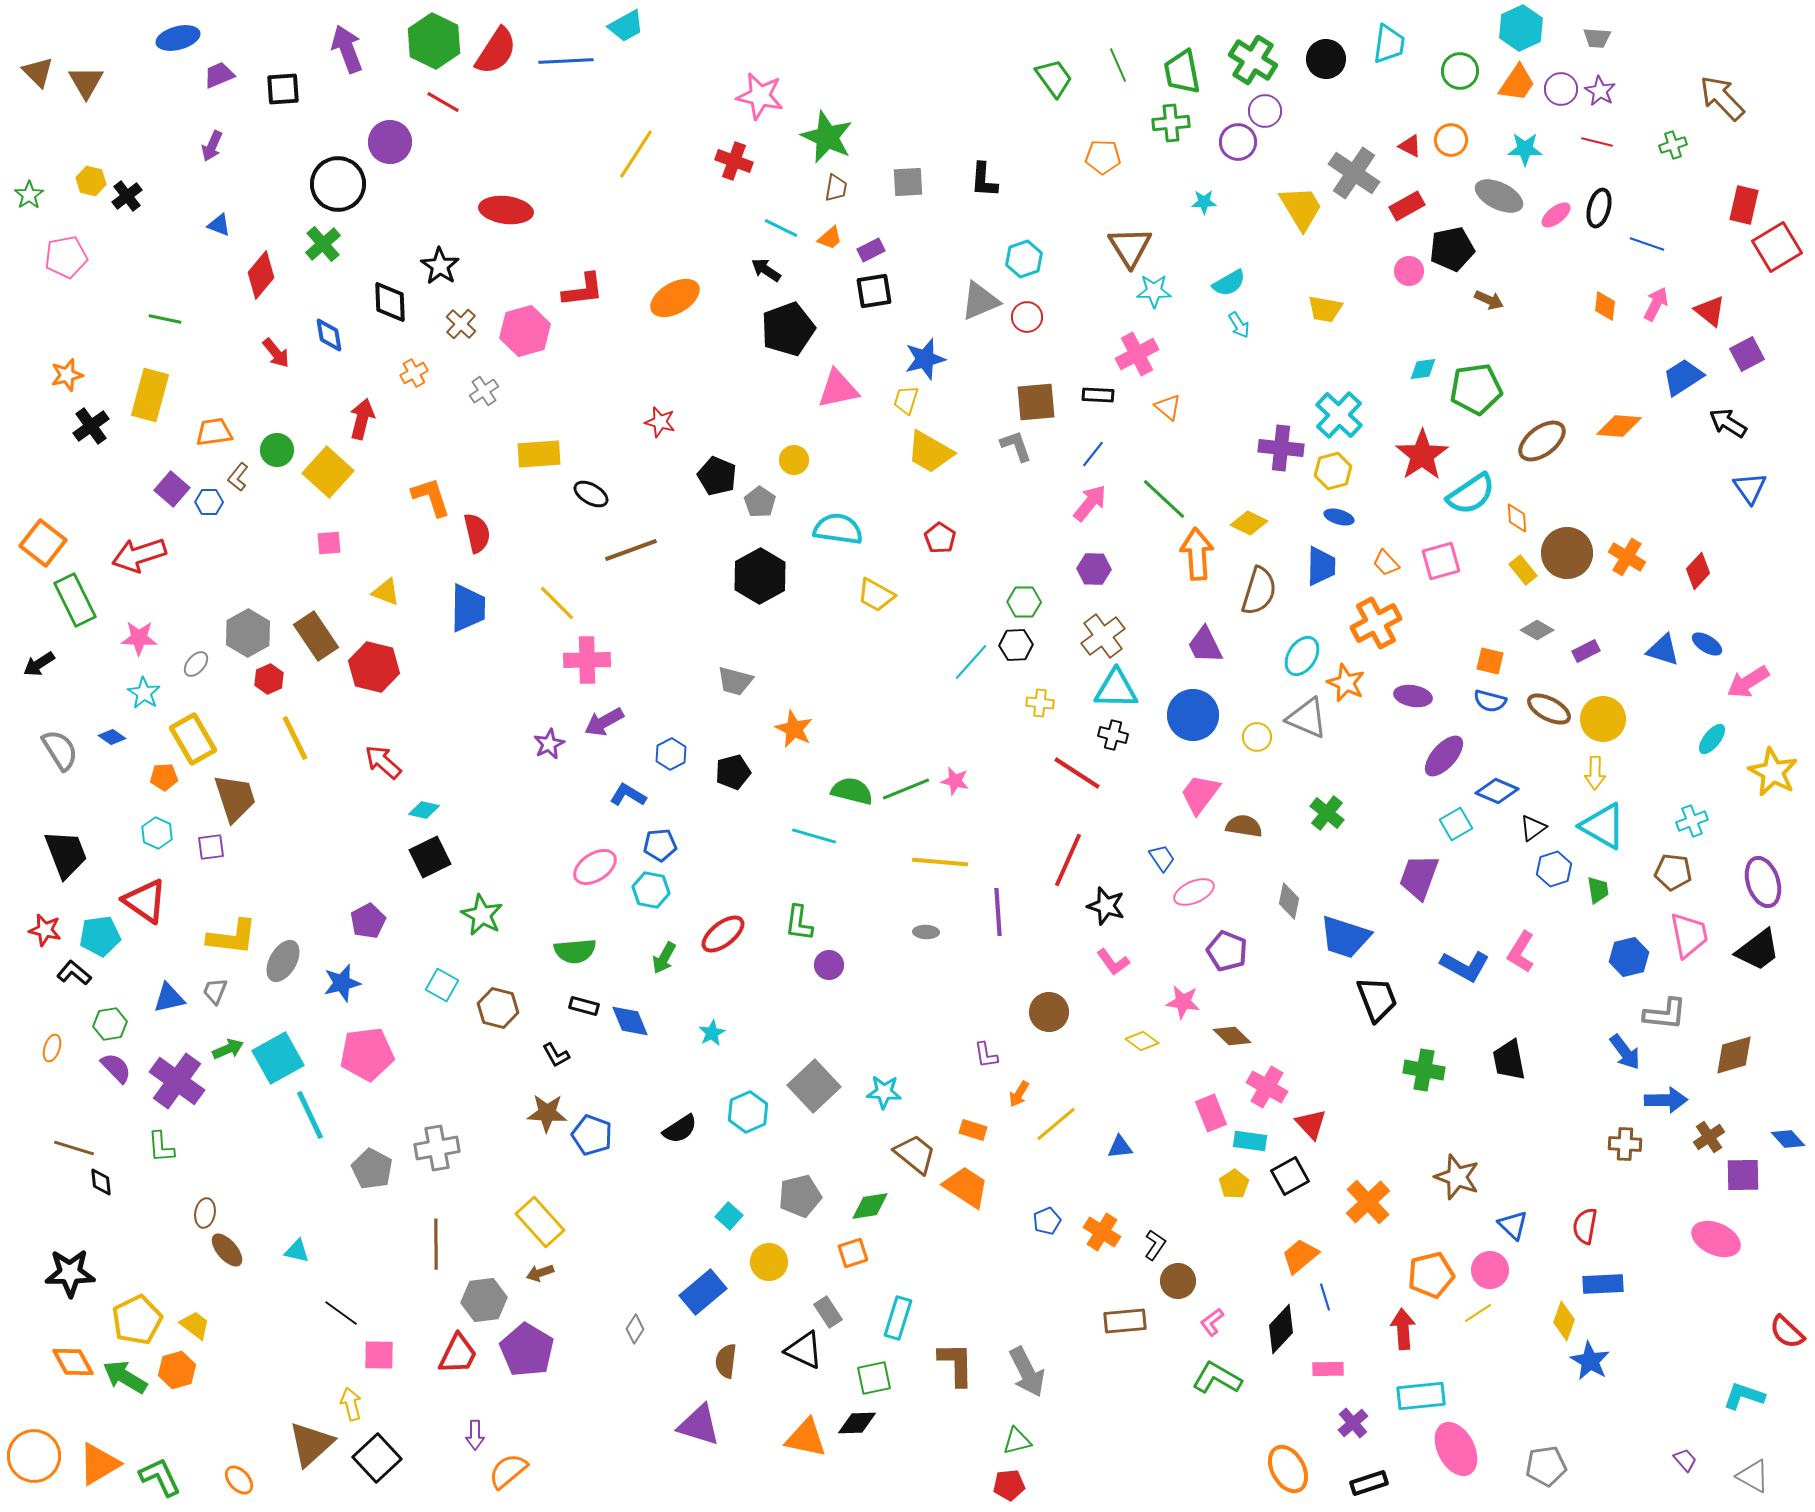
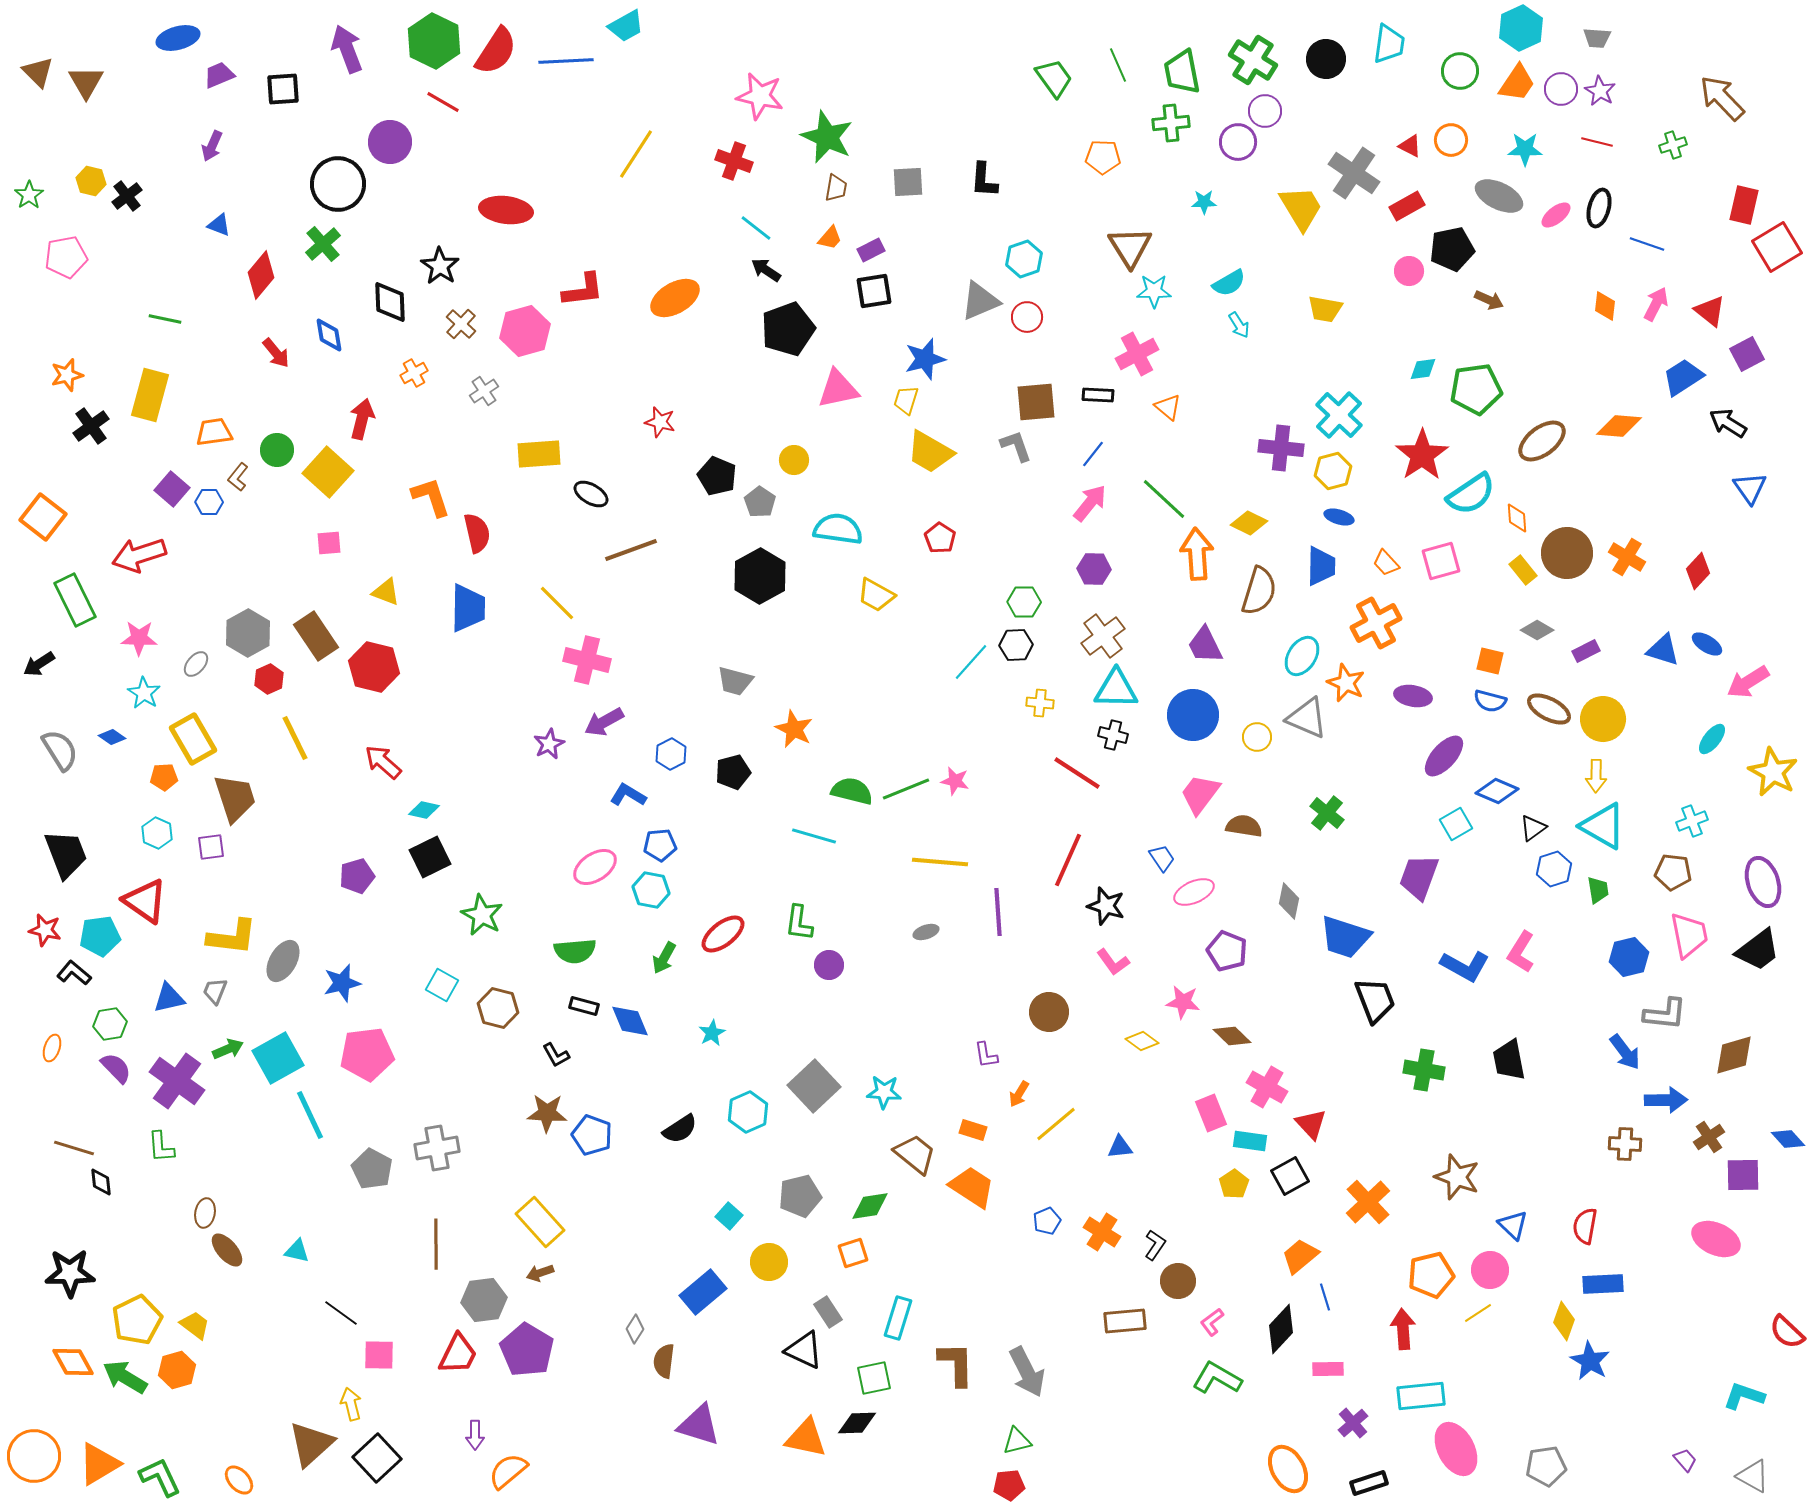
cyan line at (781, 228): moved 25 px left; rotated 12 degrees clockwise
orange trapezoid at (830, 238): rotated 8 degrees counterclockwise
orange square at (43, 543): moved 26 px up
pink cross at (587, 660): rotated 15 degrees clockwise
yellow arrow at (1595, 773): moved 1 px right, 3 px down
purple pentagon at (368, 921): moved 11 px left, 45 px up; rotated 12 degrees clockwise
gray ellipse at (926, 932): rotated 20 degrees counterclockwise
black trapezoid at (1377, 999): moved 2 px left, 1 px down
orange trapezoid at (966, 1187): moved 6 px right
brown semicircle at (726, 1361): moved 62 px left
